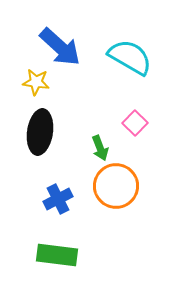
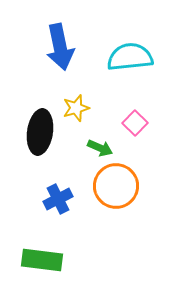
blue arrow: rotated 36 degrees clockwise
cyan semicircle: rotated 36 degrees counterclockwise
yellow star: moved 40 px right, 26 px down; rotated 24 degrees counterclockwise
green arrow: rotated 45 degrees counterclockwise
green rectangle: moved 15 px left, 5 px down
